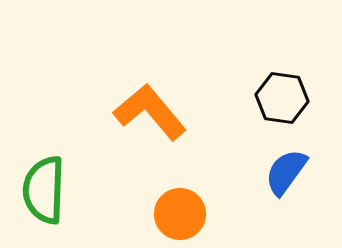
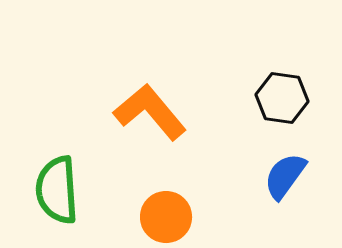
blue semicircle: moved 1 px left, 4 px down
green semicircle: moved 13 px right; rotated 6 degrees counterclockwise
orange circle: moved 14 px left, 3 px down
